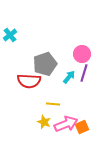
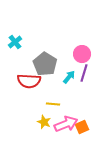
cyan cross: moved 5 px right, 7 px down
gray pentagon: rotated 20 degrees counterclockwise
